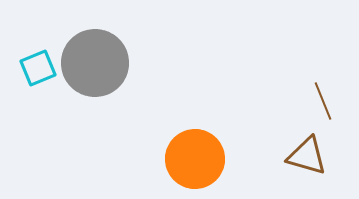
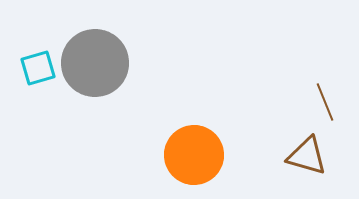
cyan square: rotated 6 degrees clockwise
brown line: moved 2 px right, 1 px down
orange circle: moved 1 px left, 4 px up
